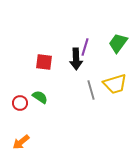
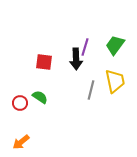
green trapezoid: moved 3 px left, 2 px down
yellow trapezoid: moved 3 px up; rotated 85 degrees counterclockwise
gray line: rotated 30 degrees clockwise
